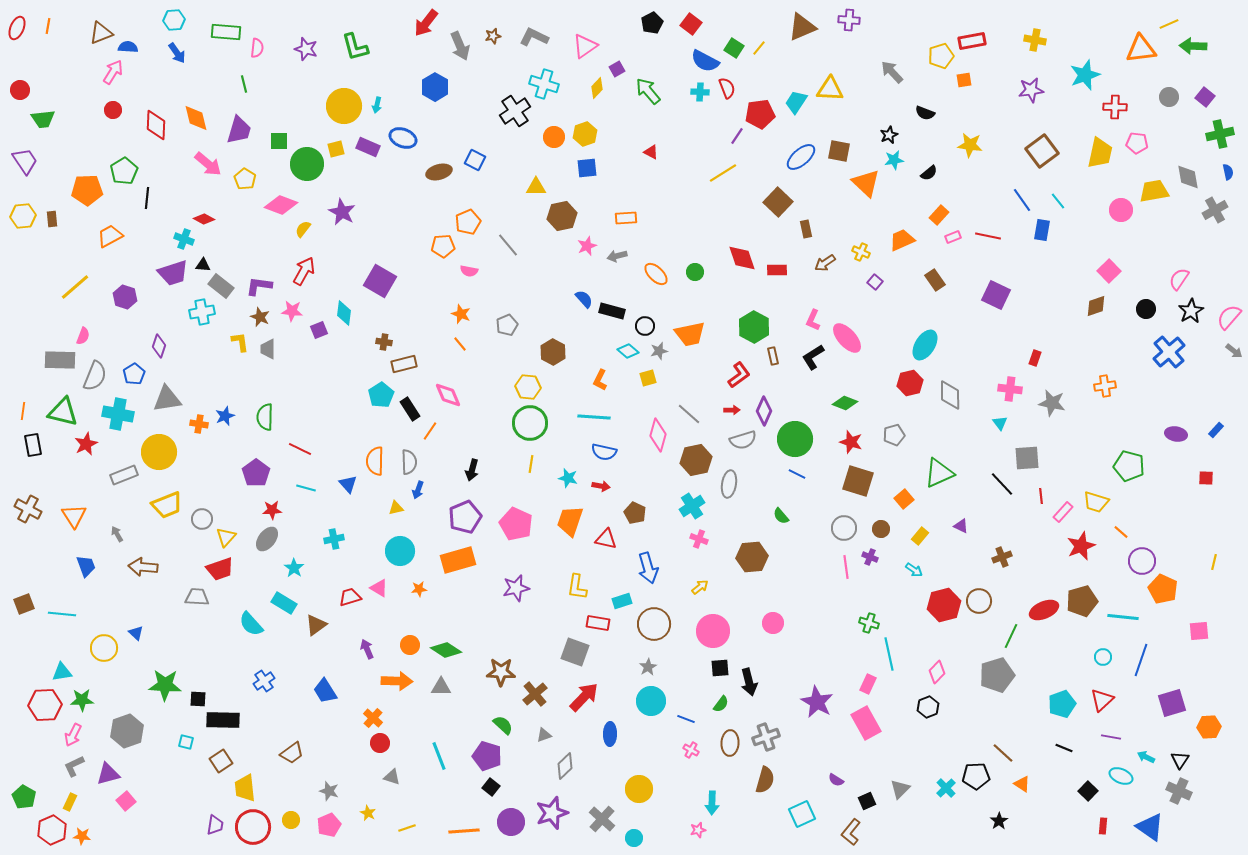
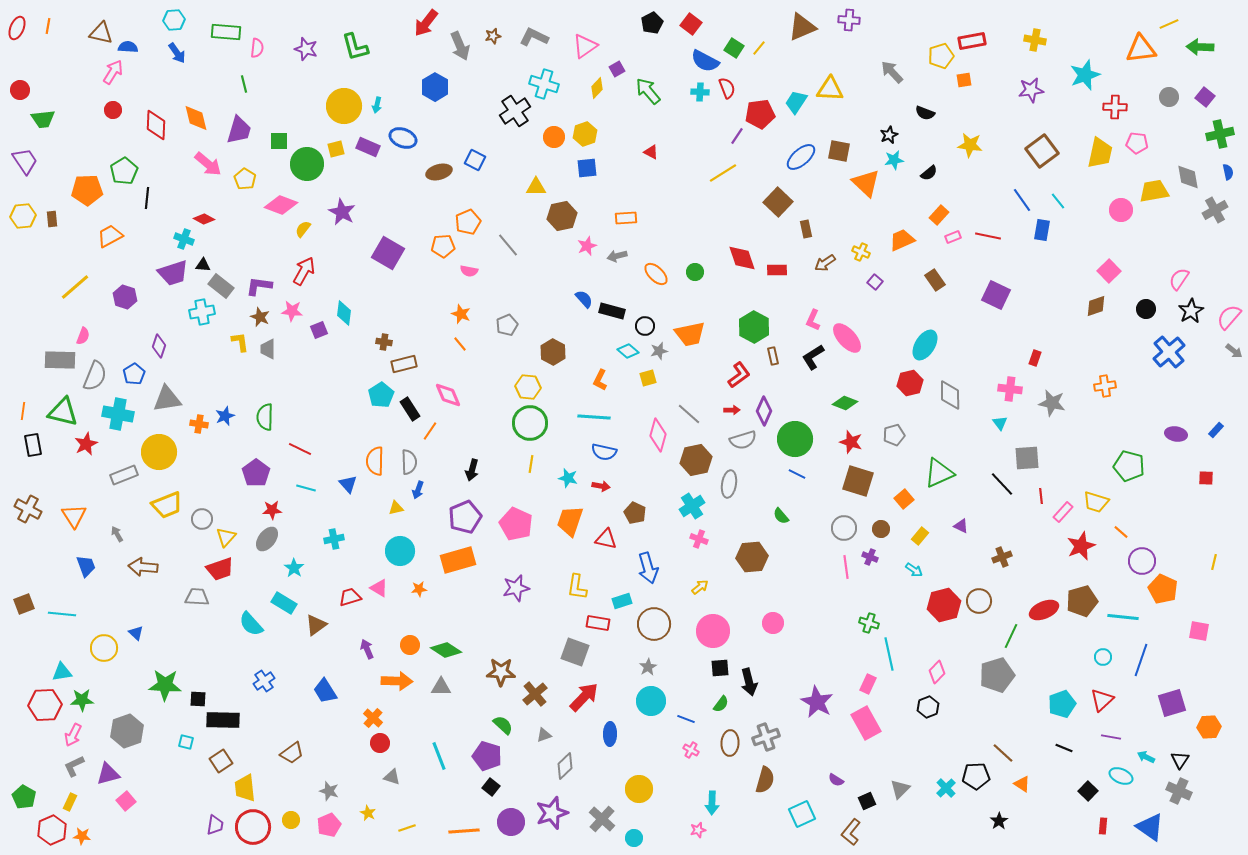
brown triangle at (101, 33): rotated 35 degrees clockwise
green arrow at (1193, 46): moved 7 px right, 1 px down
purple square at (380, 281): moved 8 px right, 28 px up
pink square at (1199, 631): rotated 15 degrees clockwise
